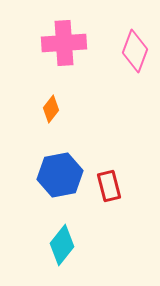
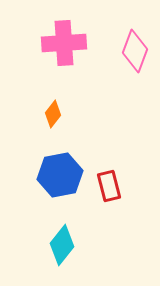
orange diamond: moved 2 px right, 5 px down
